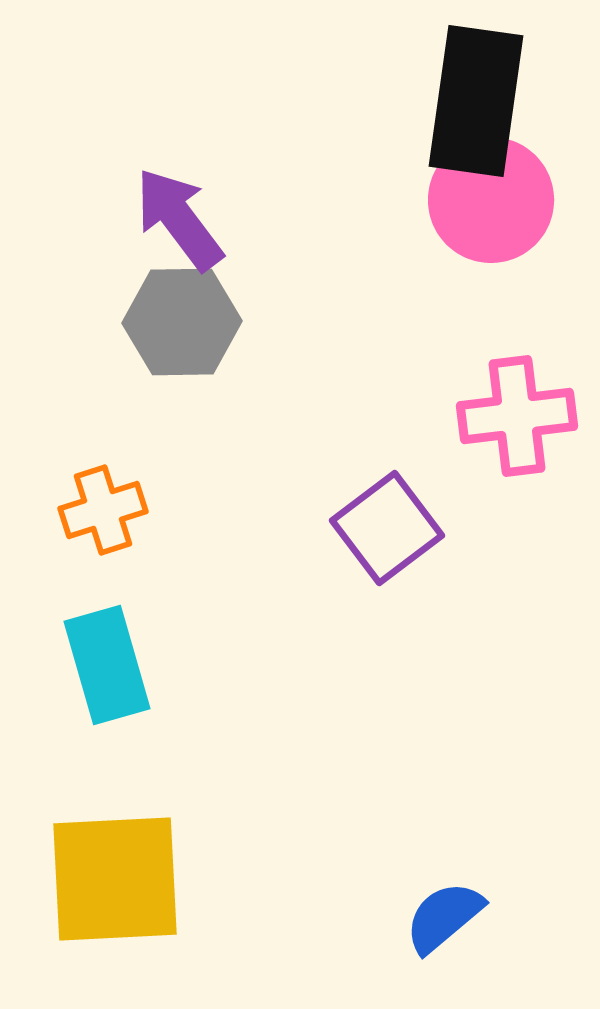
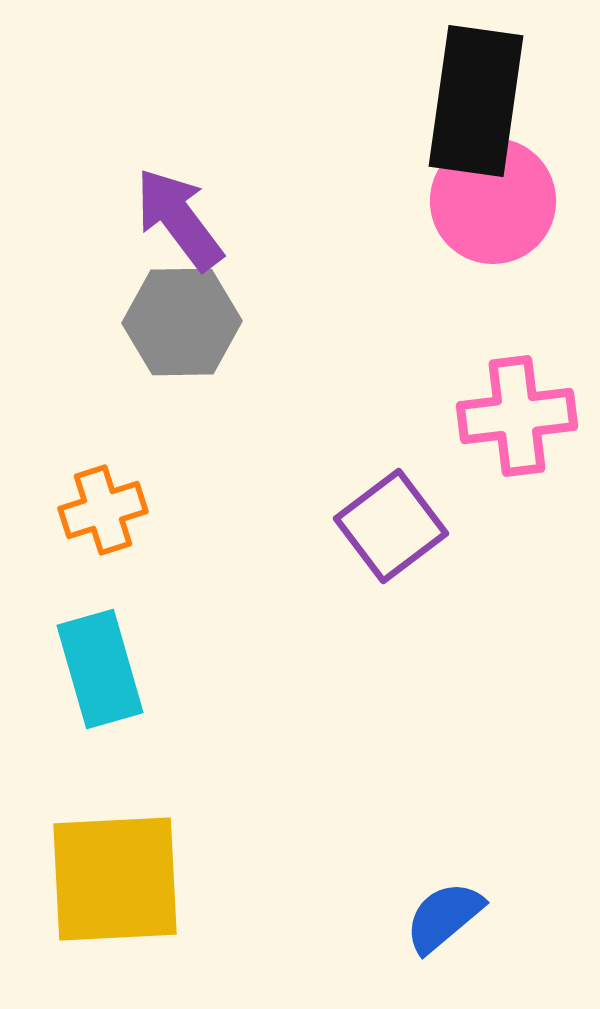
pink circle: moved 2 px right, 1 px down
purple square: moved 4 px right, 2 px up
cyan rectangle: moved 7 px left, 4 px down
